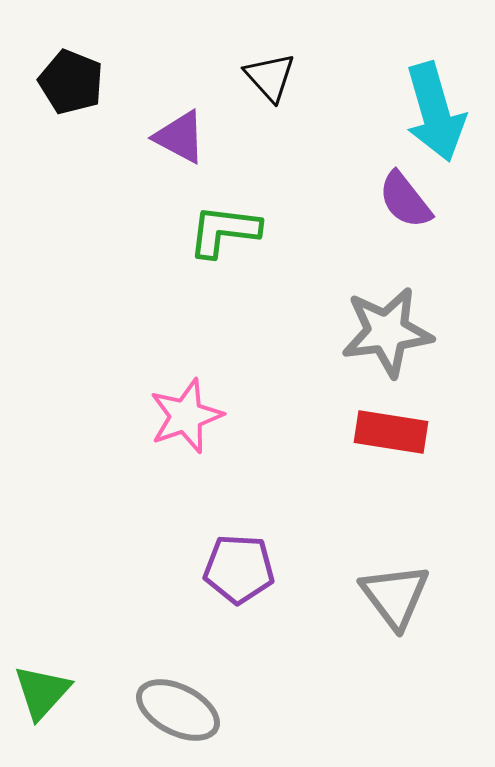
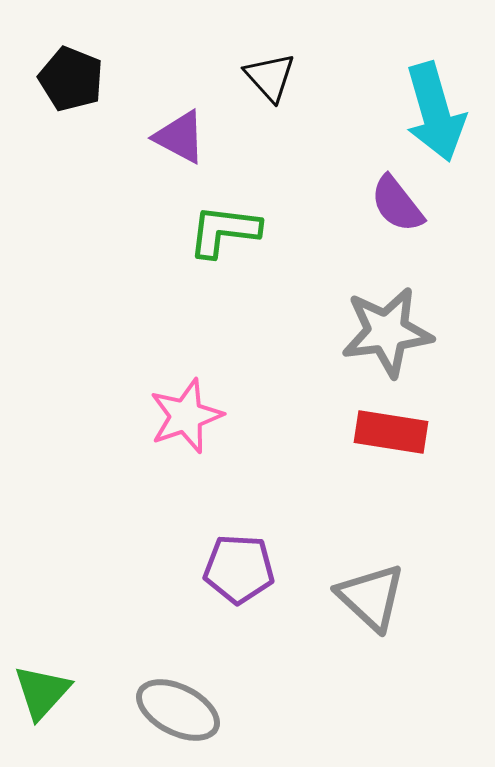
black pentagon: moved 3 px up
purple semicircle: moved 8 px left, 4 px down
gray triangle: moved 24 px left, 1 px down; rotated 10 degrees counterclockwise
